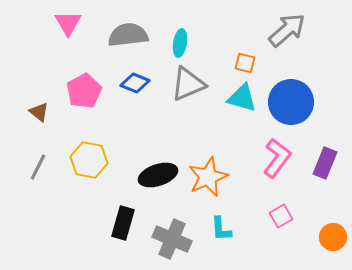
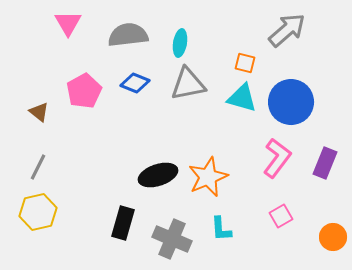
gray triangle: rotated 12 degrees clockwise
yellow hexagon: moved 51 px left, 52 px down; rotated 24 degrees counterclockwise
